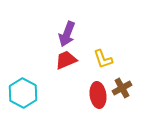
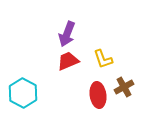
red trapezoid: moved 2 px right, 1 px down
brown cross: moved 2 px right, 1 px up
